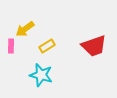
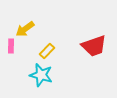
yellow rectangle: moved 5 px down; rotated 14 degrees counterclockwise
